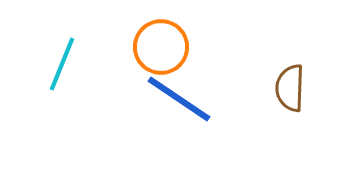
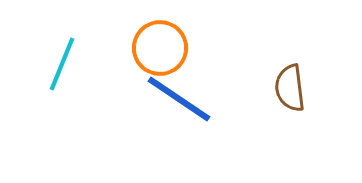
orange circle: moved 1 px left, 1 px down
brown semicircle: rotated 9 degrees counterclockwise
